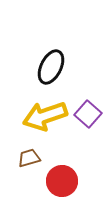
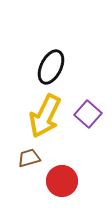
yellow arrow: rotated 45 degrees counterclockwise
